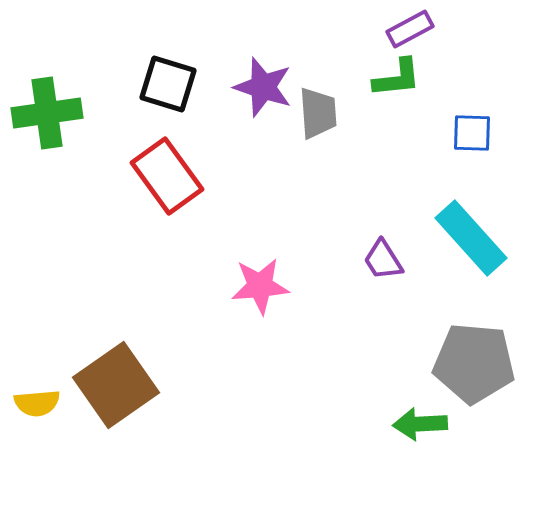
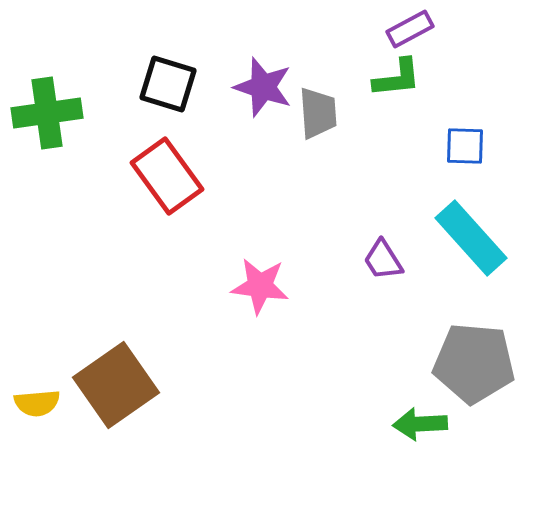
blue square: moved 7 px left, 13 px down
pink star: rotated 12 degrees clockwise
